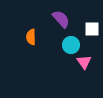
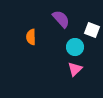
white square: moved 1 px down; rotated 21 degrees clockwise
cyan circle: moved 4 px right, 2 px down
pink triangle: moved 9 px left, 7 px down; rotated 21 degrees clockwise
